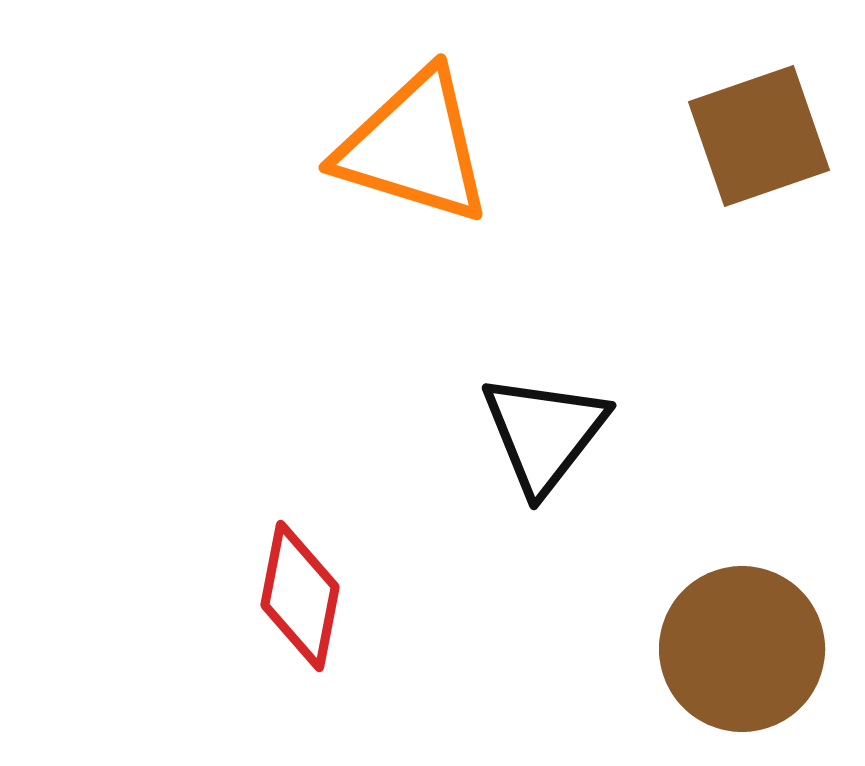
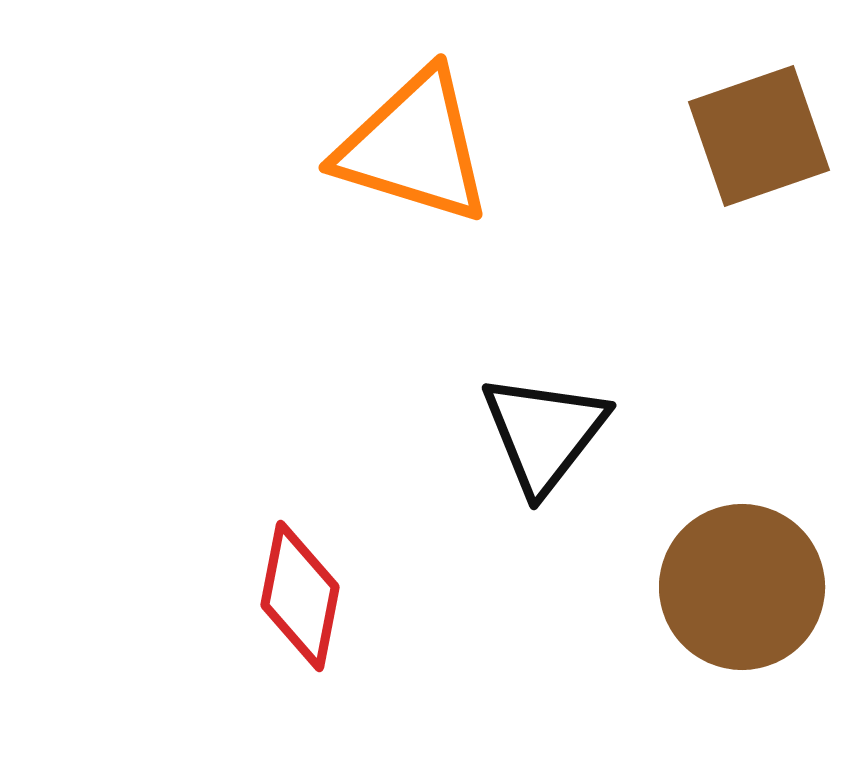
brown circle: moved 62 px up
